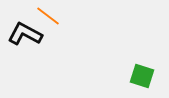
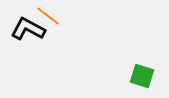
black L-shape: moved 3 px right, 5 px up
